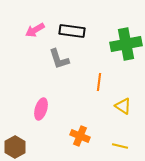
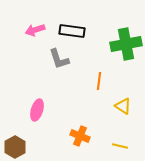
pink arrow: rotated 12 degrees clockwise
orange line: moved 1 px up
pink ellipse: moved 4 px left, 1 px down
